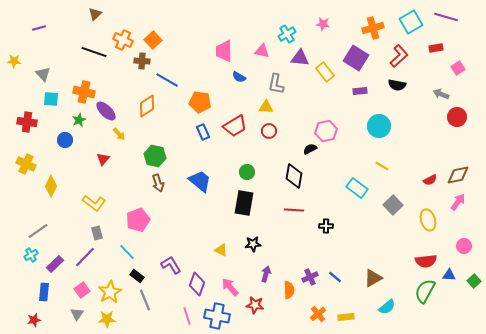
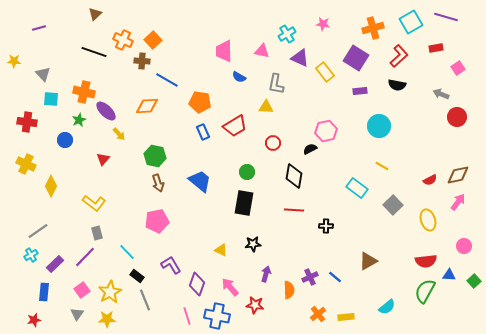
purple triangle at (300, 58): rotated 18 degrees clockwise
orange diamond at (147, 106): rotated 30 degrees clockwise
red circle at (269, 131): moved 4 px right, 12 px down
pink pentagon at (138, 220): moved 19 px right, 1 px down; rotated 10 degrees clockwise
brown triangle at (373, 278): moved 5 px left, 17 px up
